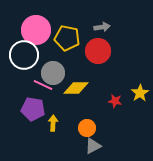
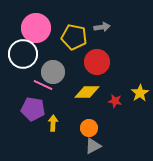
pink circle: moved 2 px up
yellow pentagon: moved 7 px right, 1 px up
red circle: moved 1 px left, 11 px down
white circle: moved 1 px left, 1 px up
gray circle: moved 1 px up
yellow diamond: moved 11 px right, 4 px down
orange circle: moved 2 px right
